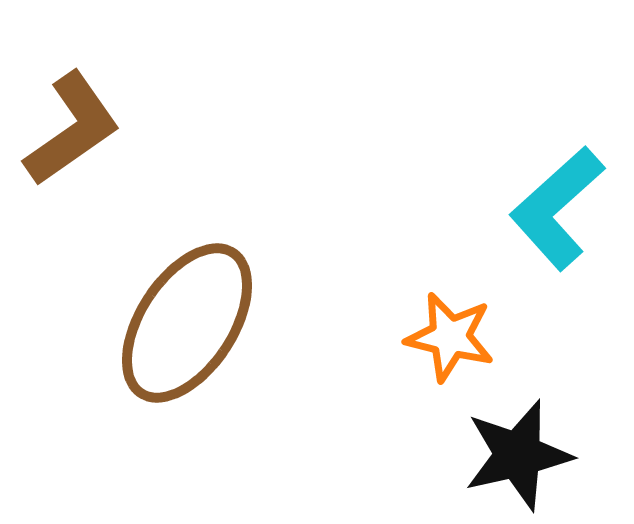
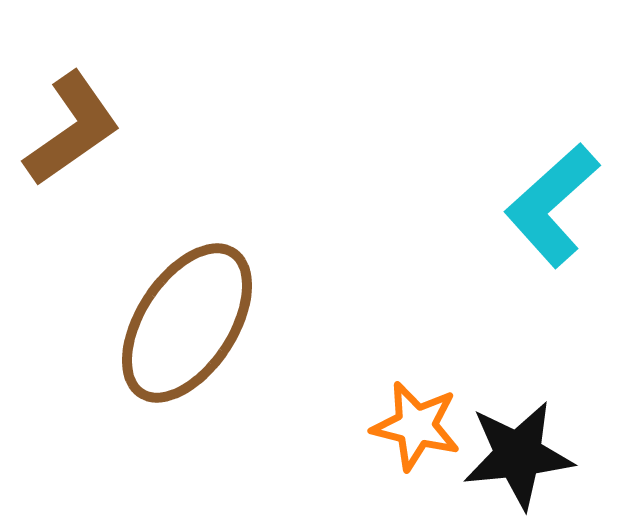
cyan L-shape: moved 5 px left, 3 px up
orange star: moved 34 px left, 89 px down
black star: rotated 7 degrees clockwise
